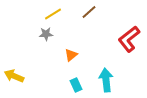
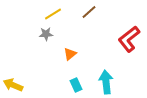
orange triangle: moved 1 px left, 1 px up
yellow arrow: moved 1 px left, 9 px down
cyan arrow: moved 2 px down
